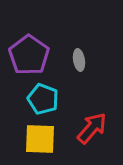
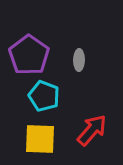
gray ellipse: rotated 10 degrees clockwise
cyan pentagon: moved 1 px right, 3 px up
red arrow: moved 2 px down
